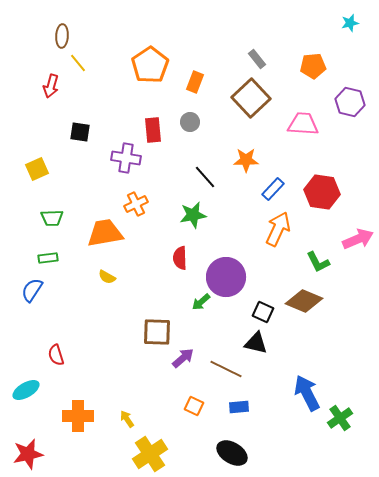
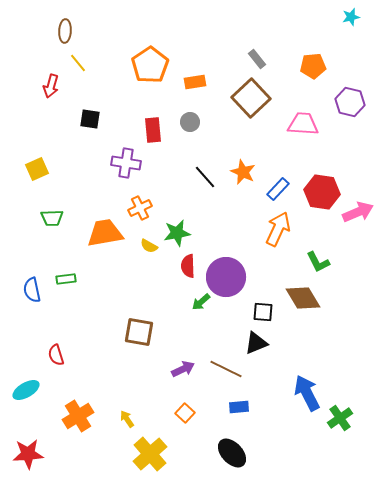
cyan star at (350, 23): moved 1 px right, 6 px up
brown ellipse at (62, 36): moved 3 px right, 5 px up
orange rectangle at (195, 82): rotated 60 degrees clockwise
black square at (80, 132): moved 10 px right, 13 px up
purple cross at (126, 158): moved 5 px down
orange star at (246, 160): moved 3 px left, 12 px down; rotated 25 degrees clockwise
blue rectangle at (273, 189): moved 5 px right
orange cross at (136, 204): moved 4 px right, 4 px down
green star at (193, 215): moved 16 px left, 18 px down
pink arrow at (358, 239): moved 27 px up
green rectangle at (48, 258): moved 18 px right, 21 px down
red semicircle at (180, 258): moved 8 px right, 8 px down
yellow semicircle at (107, 277): moved 42 px right, 31 px up
blue semicircle at (32, 290): rotated 45 degrees counterclockwise
brown diamond at (304, 301): moved 1 px left, 3 px up; rotated 36 degrees clockwise
black square at (263, 312): rotated 20 degrees counterclockwise
brown square at (157, 332): moved 18 px left; rotated 8 degrees clockwise
black triangle at (256, 343): rotated 35 degrees counterclockwise
purple arrow at (183, 358): moved 11 px down; rotated 15 degrees clockwise
orange square at (194, 406): moved 9 px left, 7 px down; rotated 18 degrees clockwise
orange cross at (78, 416): rotated 32 degrees counterclockwise
black ellipse at (232, 453): rotated 16 degrees clockwise
red star at (28, 454): rotated 8 degrees clockwise
yellow cross at (150, 454): rotated 8 degrees counterclockwise
